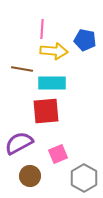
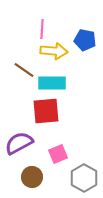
brown line: moved 2 px right, 1 px down; rotated 25 degrees clockwise
brown circle: moved 2 px right, 1 px down
